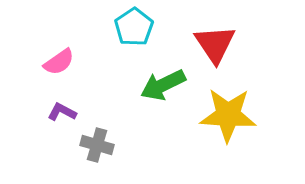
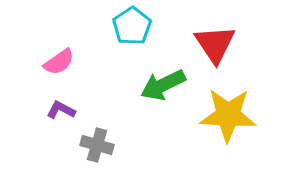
cyan pentagon: moved 2 px left, 1 px up
purple L-shape: moved 1 px left, 2 px up
